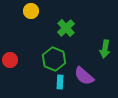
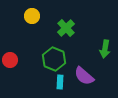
yellow circle: moved 1 px right, 5 px down
